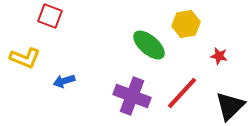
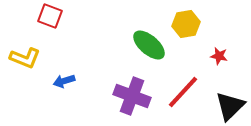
red line: moved 1 px right, 1 px up
